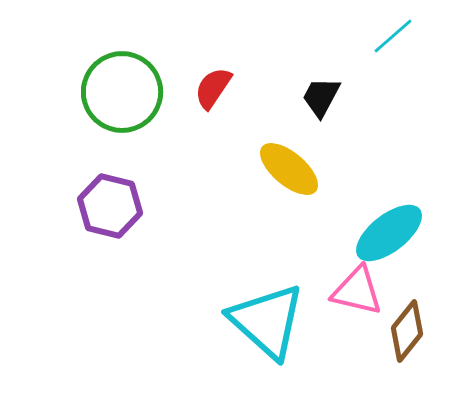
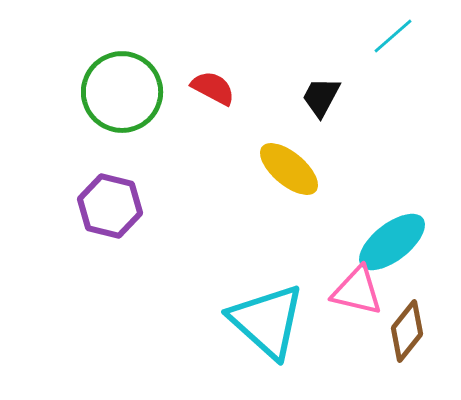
red semicircle: rotated 84 degrees clockwise
cyan ellipse: moved 3 px right, 9 px down
